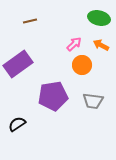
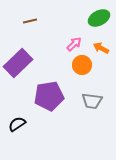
green ellipse: rotated 40 degrees counterclockwise
orange arrow: moved 3 px down
purple rectangle: moved 1 px up; rotated 8 degrees counterclockwise
purple pentagon: moved 4 px left
gray trapezoid: moved 1 px left
